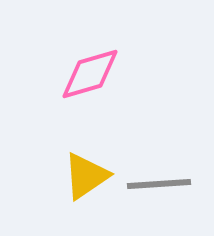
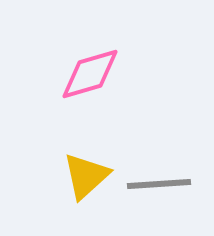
yellow triangle: rotated 8 degrees counterclockwise
